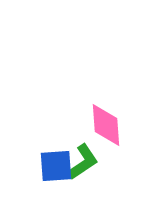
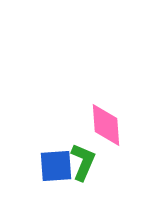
green L-shape: rotated 33 degrees counterclockwise
